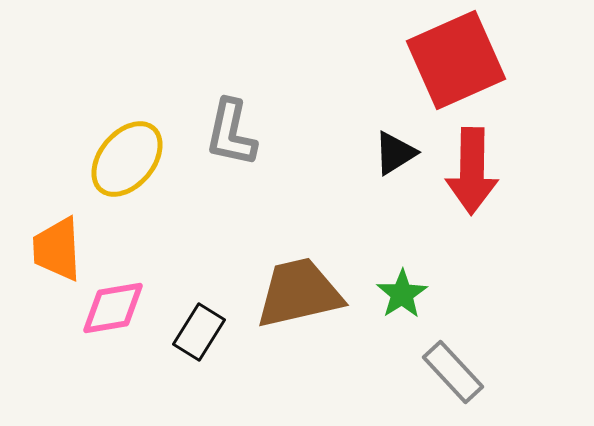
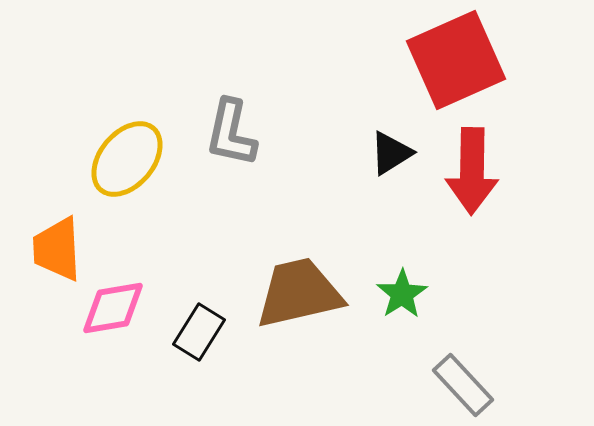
black triangle: moved 4 px left
gray rectangle: moved 10 px right, 13 px down
